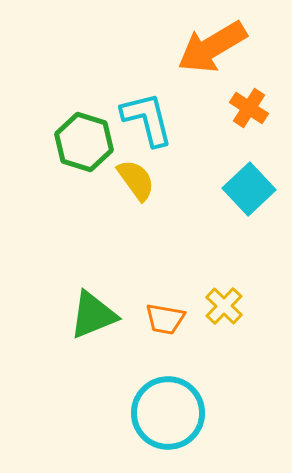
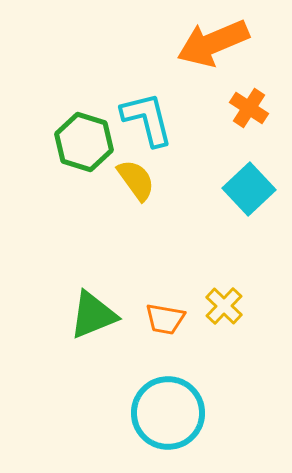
orange arrow: moved 1 px right, 4 px up; rotated 8 degrees clockwise
